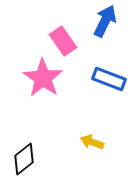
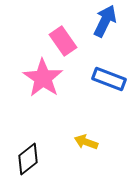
yellow arrow: moved 6 px left
black diamond: moved 4 px right
